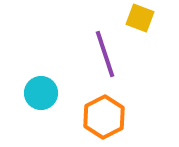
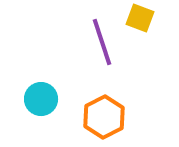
purple line: moved 3 px left, 12 px up
cyan circle: moved 6 px down
